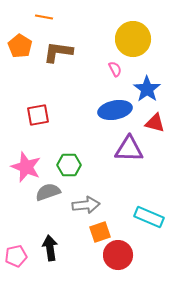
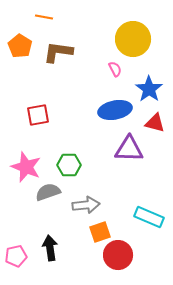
blue star: moved 2 px right
